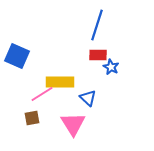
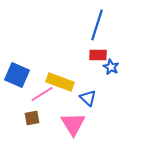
blue square: moved 19 px down
yellow rectangle: rotated 20 degrees clockwise
